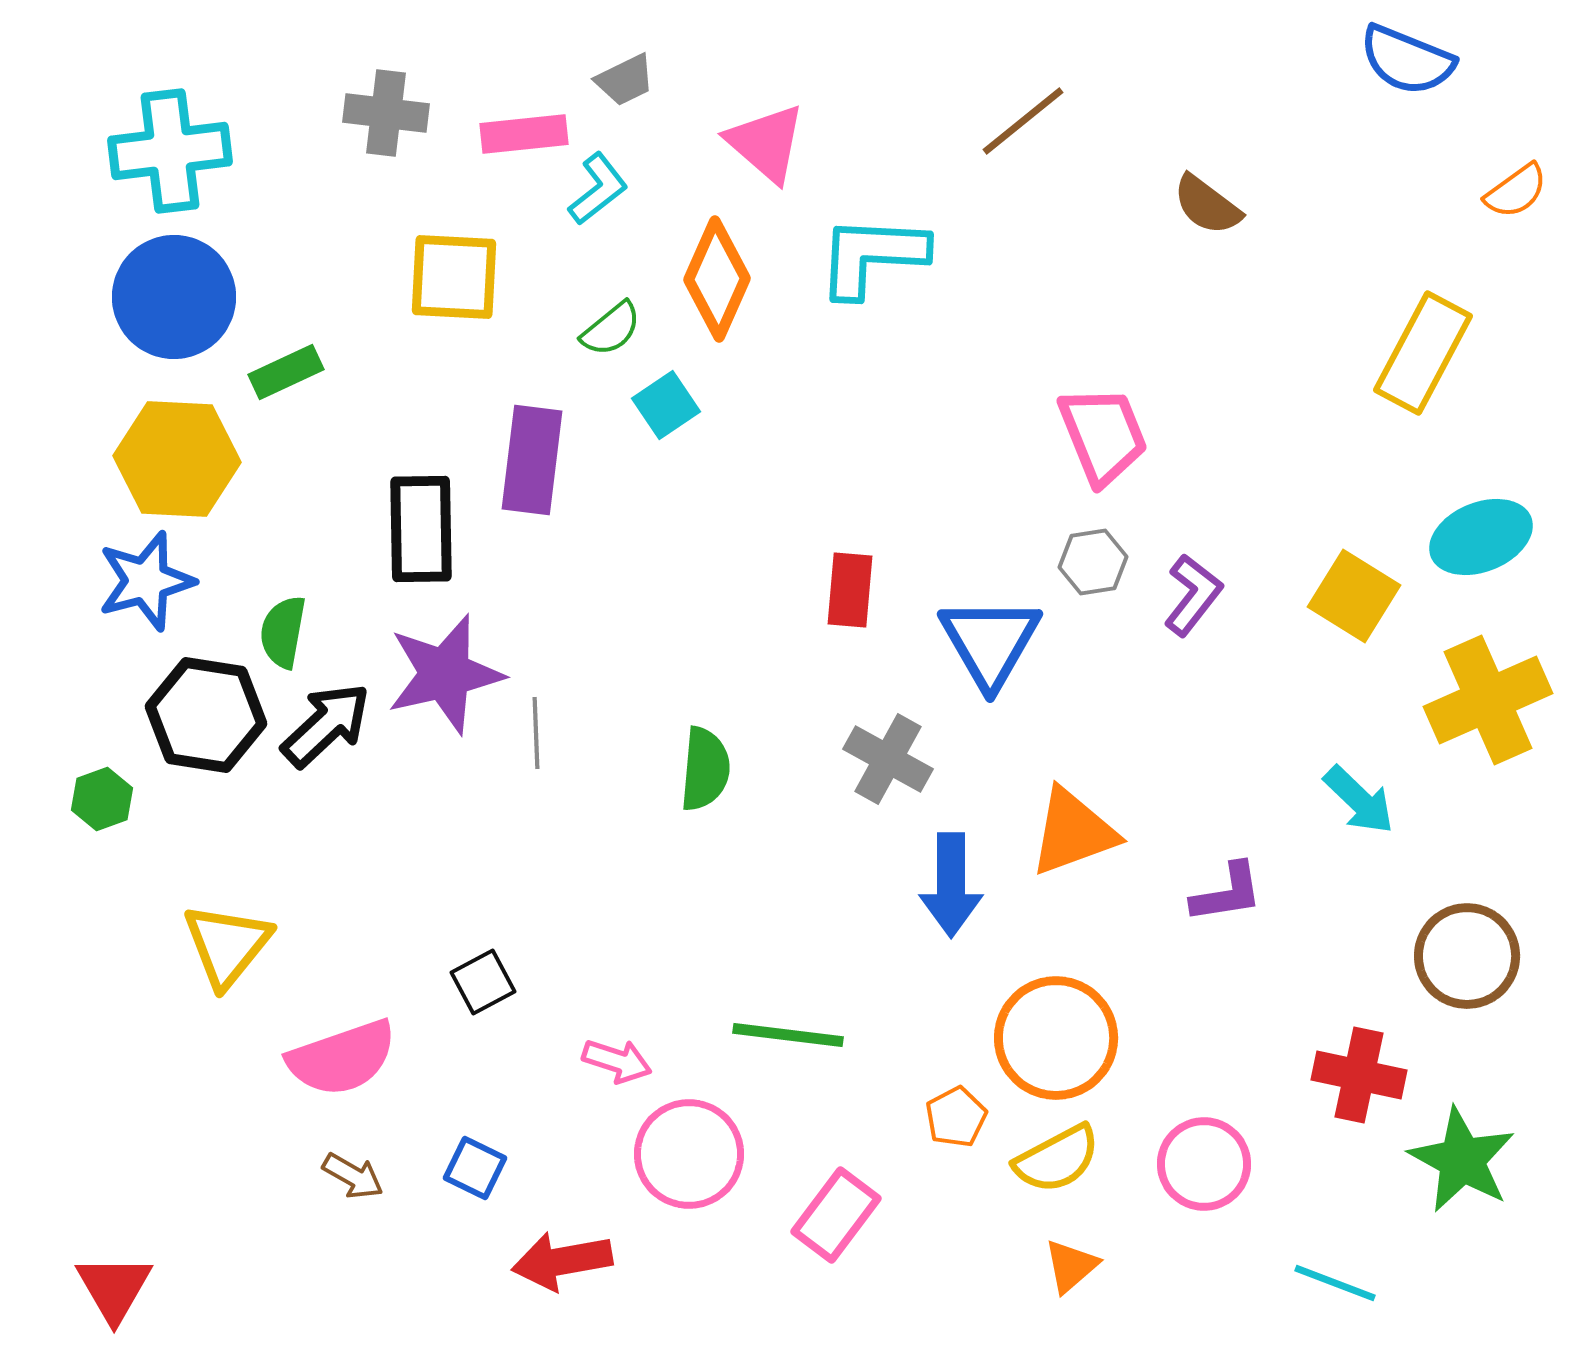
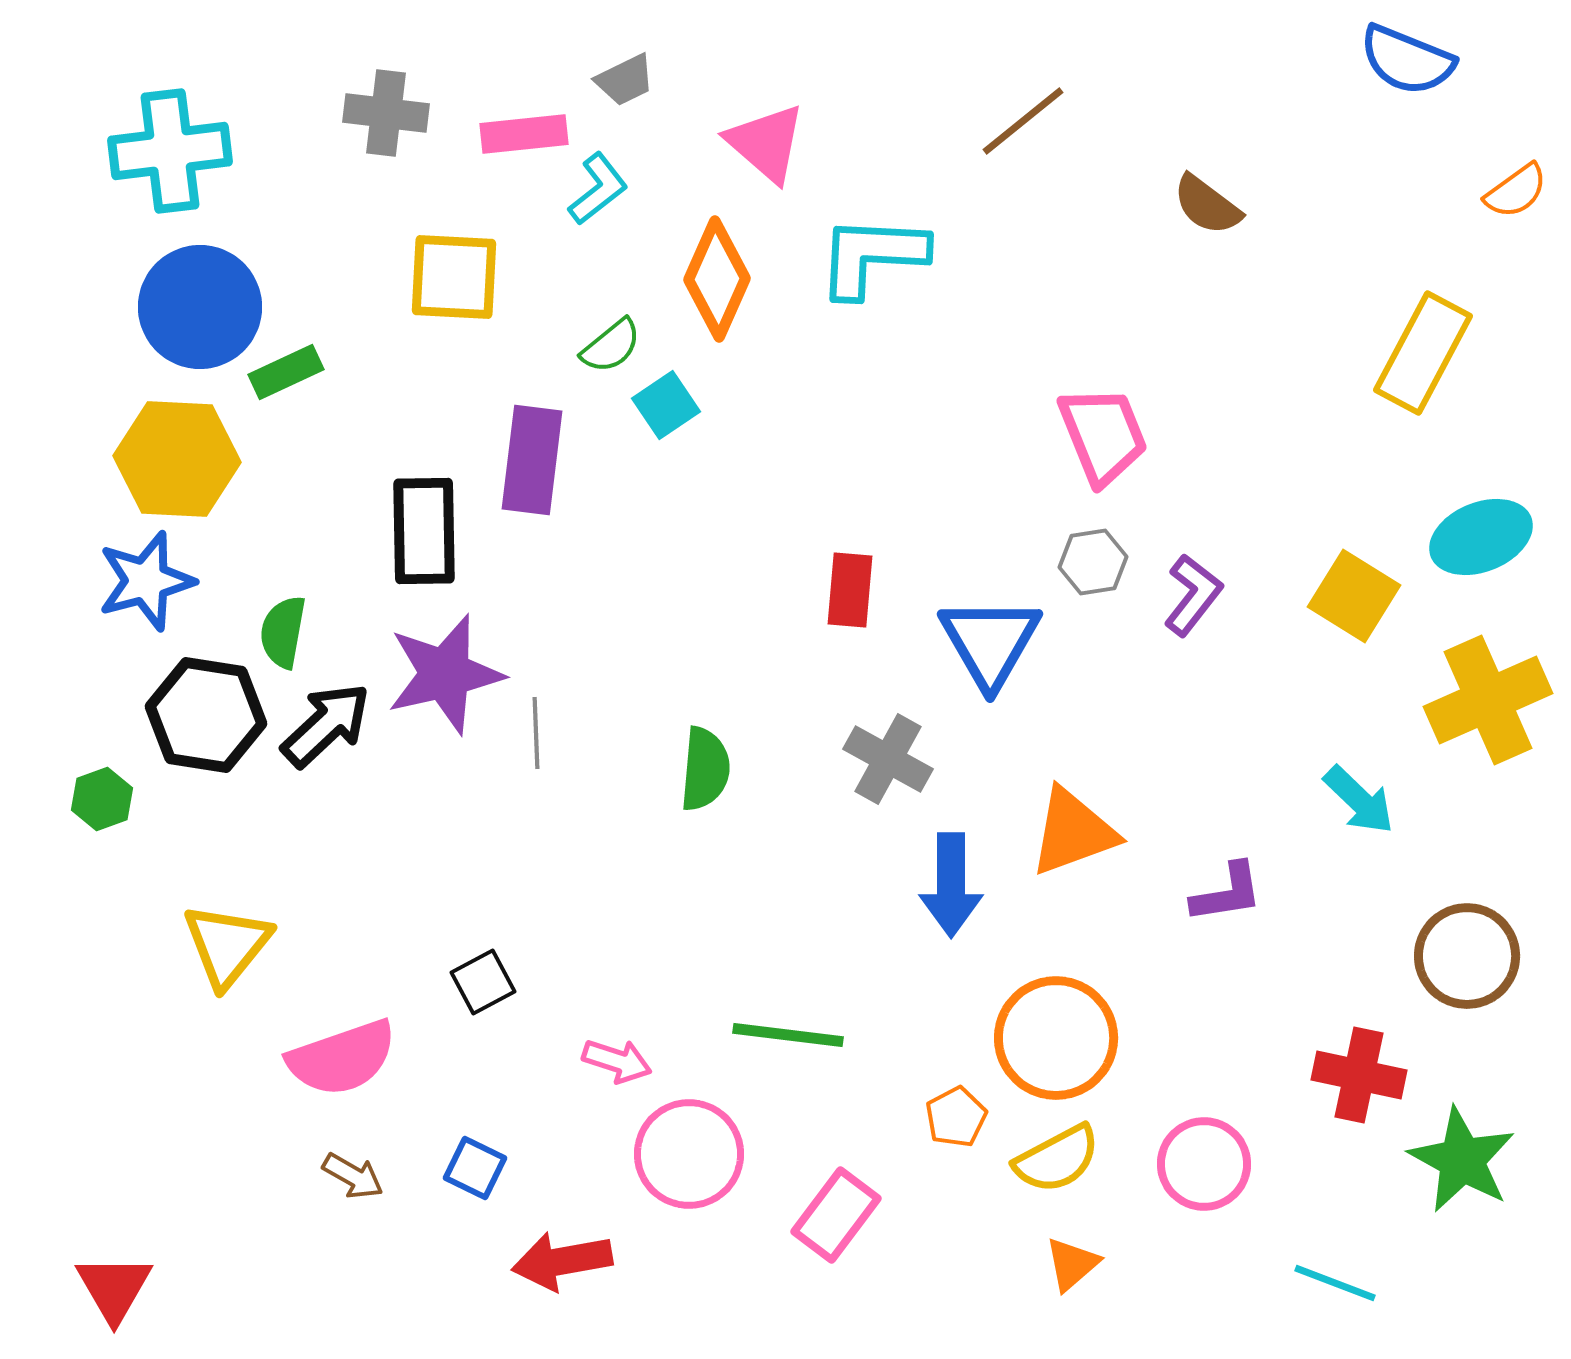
blue circle at (174, 297): moved 26 px right, 10 px down
green semicircle at (611, 329): moved 17 px down
black rectangle at (421, 529): moved 3 px right, 2 px down
orange triangle at (1071, 1266): moved 1 px right, 2 px up
